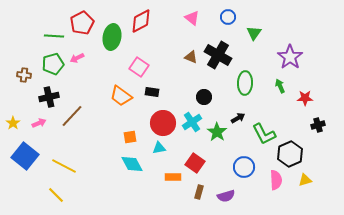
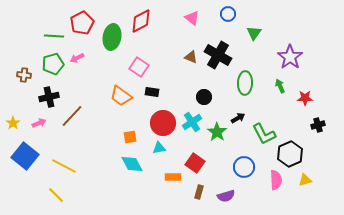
blue circle at (228, 17): moved 3 px up
